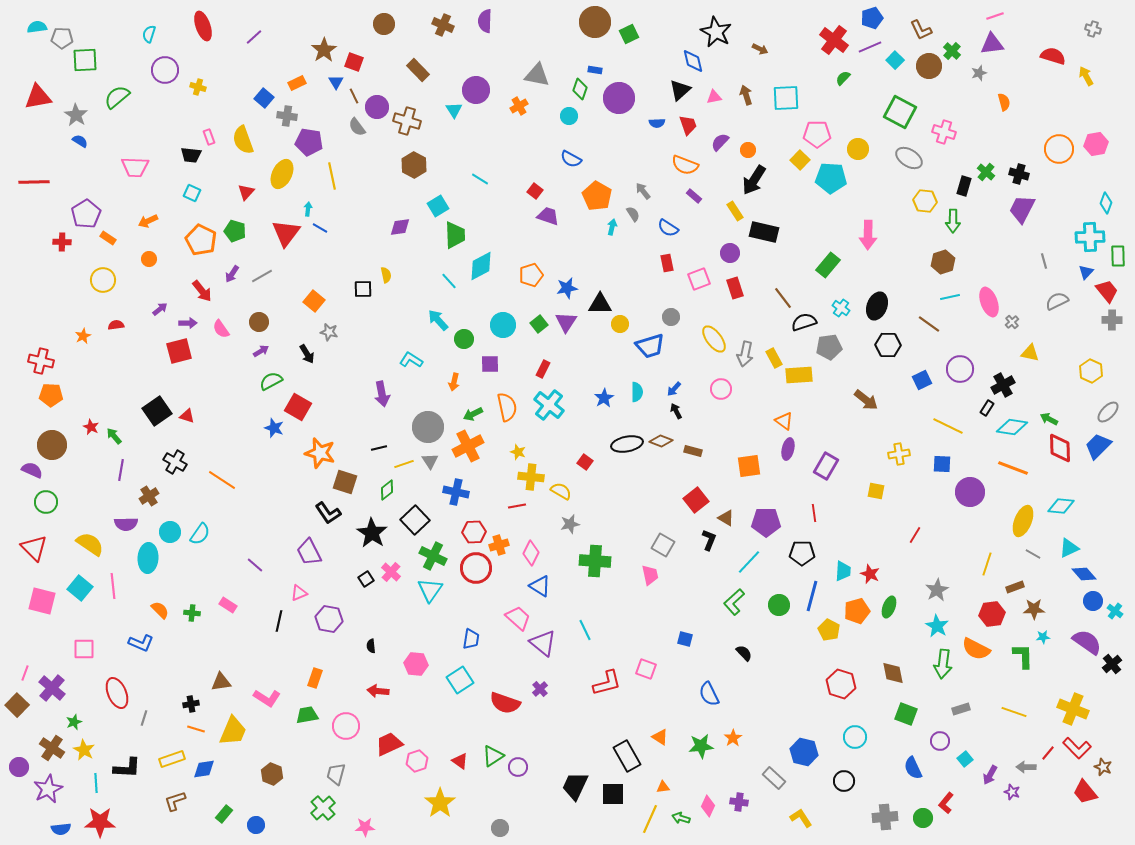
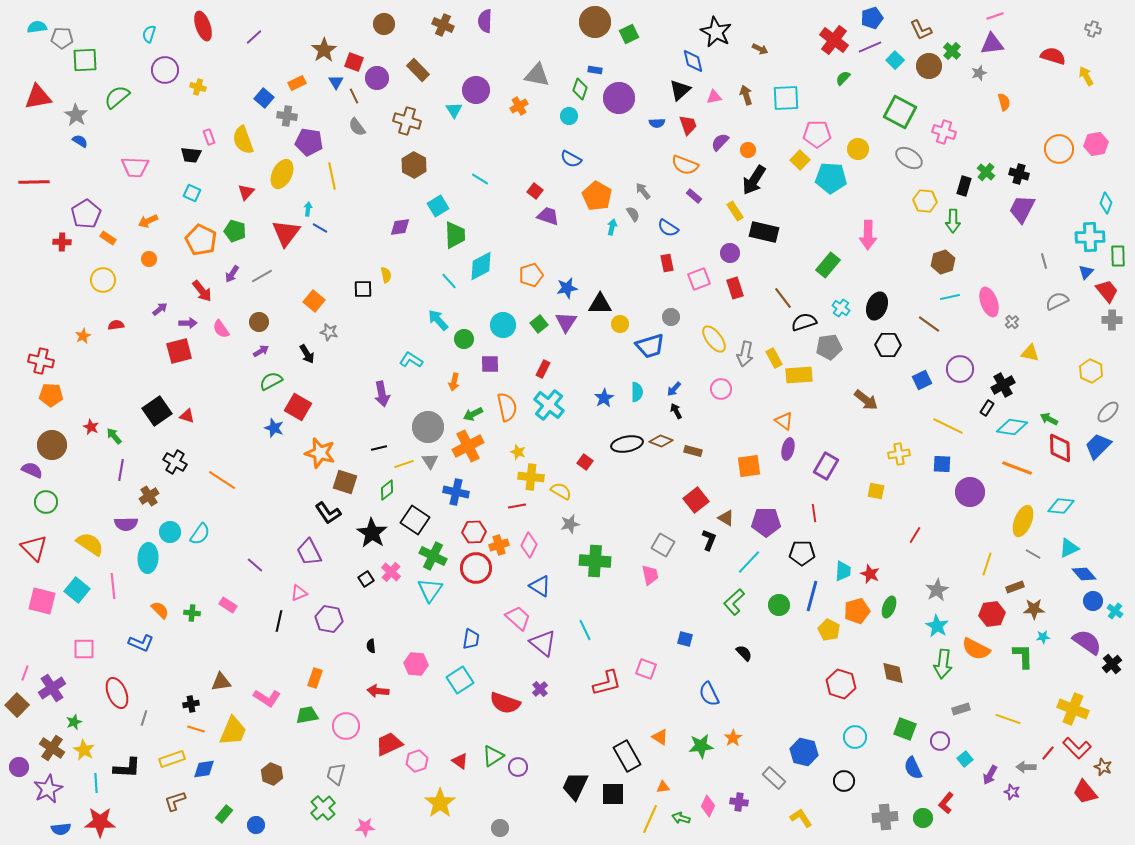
purple circle at (377, 107): moved 29 px up
orange line at (1013, 468): moved 4 px right
black square at (415, 520): rotated 12 degrees counterclockwise
pink diamond at (531, 553): moved 2 px left, 8 px up
cyan square at (80, 588): moved 3 px left, 2 px down
purple cross at (52, 688): rotated 16 degrees clockwise
yellow line at (1014, 712): moved 6 px left, 7 px down
green square at (906, 714): moved 1 px left, 15 px down
